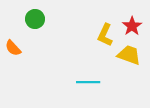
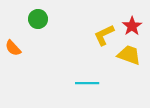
green circle: moved 3 px right
yellow L-shape: moved 1 px left; rotated 40 degrees clockwise
cyan line: moved 1 px left, 1 px down
